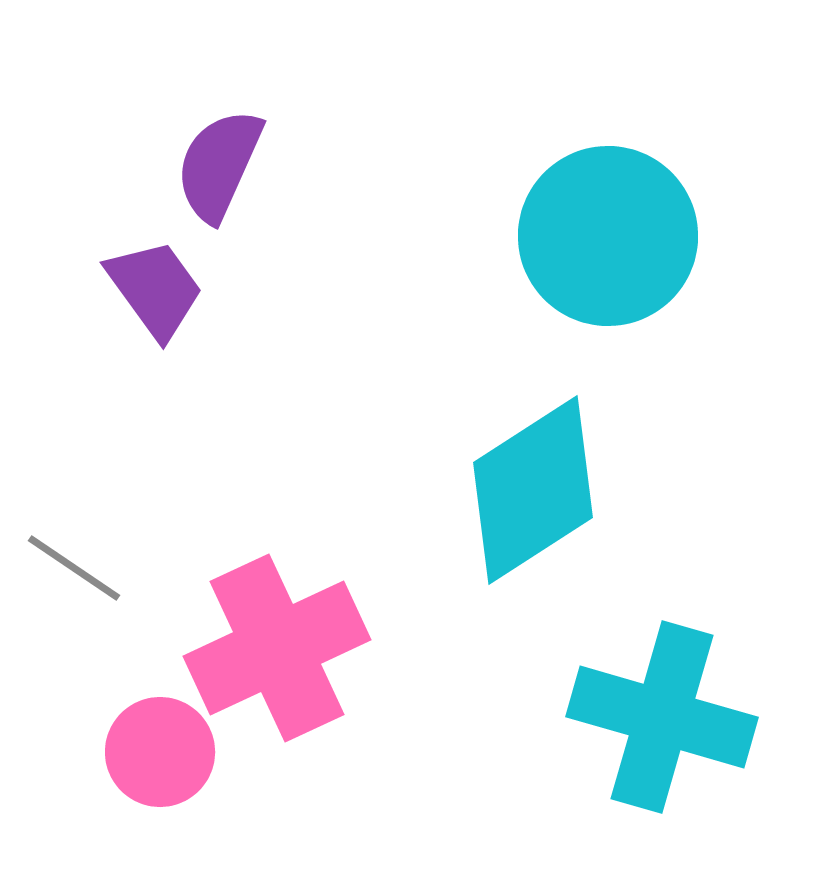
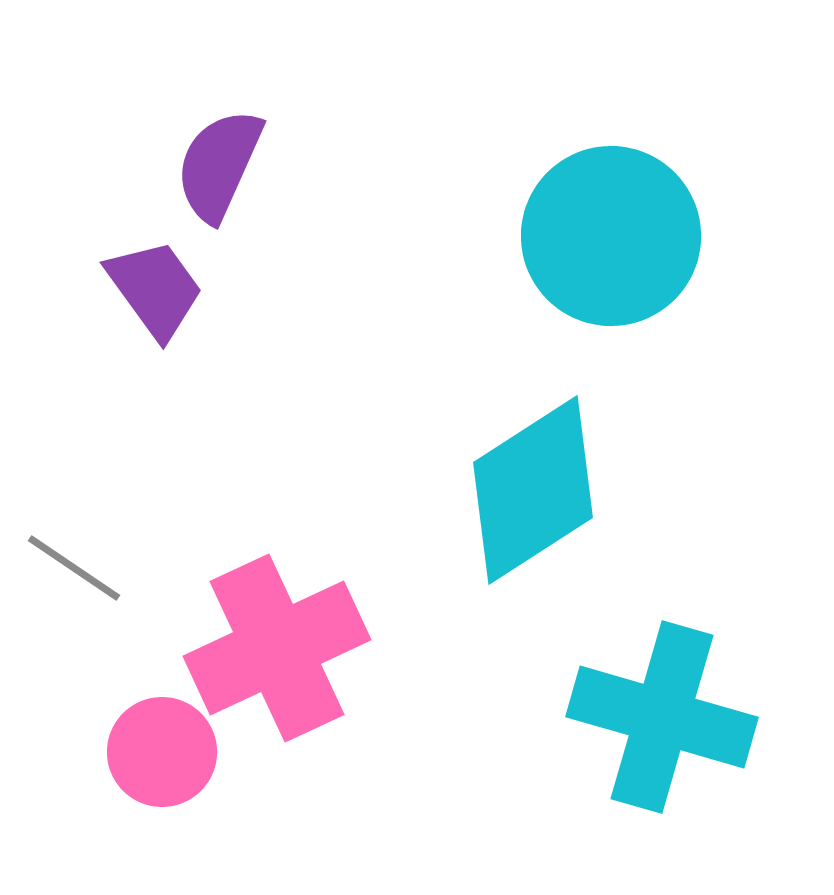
cyan circle: moved 3 px right
pink circle: moved 2 px right
